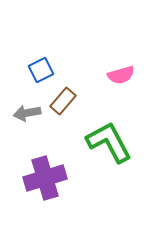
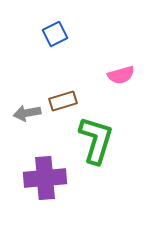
blue square: moved 14 px right, 36 px up
brown rectangle: rotated 32 degrees clockwise
green L-shape: moved 13 px left, 2 px up; rotated 45 degrees clockwise
purple cross: rotated 12 degrees clockwise
